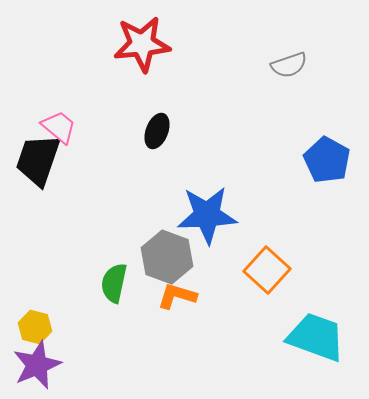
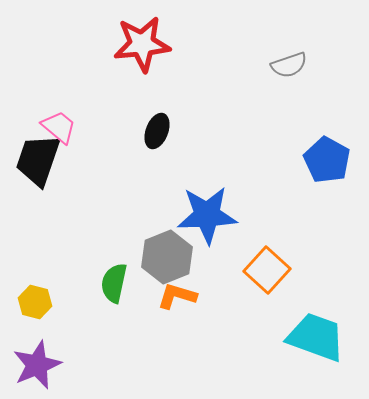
gray hexagon: rotated 18 degrees clockwise
yellow hexagon: moved 25 px up
